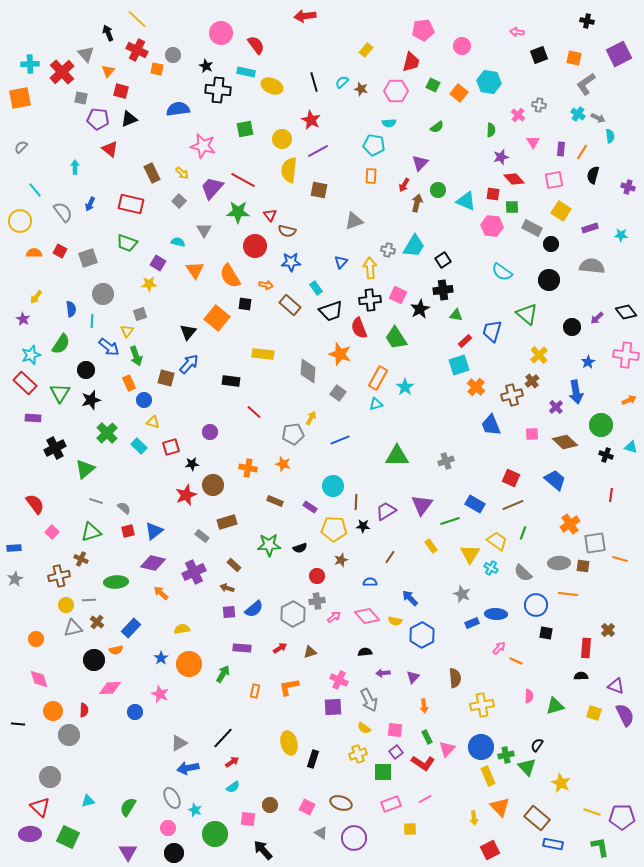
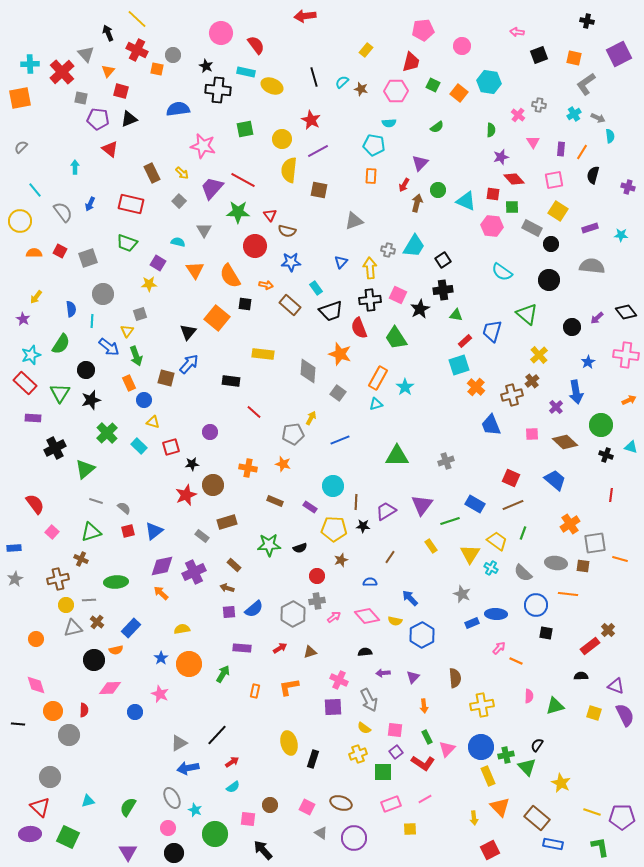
black line at (314, 82): moved 5 px up
cyan cross at (578, 114): moved 4 px left; rotated 24 degrees clockwise
yellow square at (561, 211): moved 3 px left
purple diamond at (153, 563): moved 9 px right, 3 px down; rotated 25 degrees counterclockwise
gray ellipse at (559, 563): moved 3 px left; rotated 10 degrees clockwise
brown cross at (59, 576): moved 1 px left, 3 px down
red rectangle at (586, 648): moved 4 px right, 2 px up; rotated 48 degrees clockwise
pink diamond at (39, 679): moved 3 px left, 6 px down
black line at (223, 738): moved 6 px left, 3 px up
